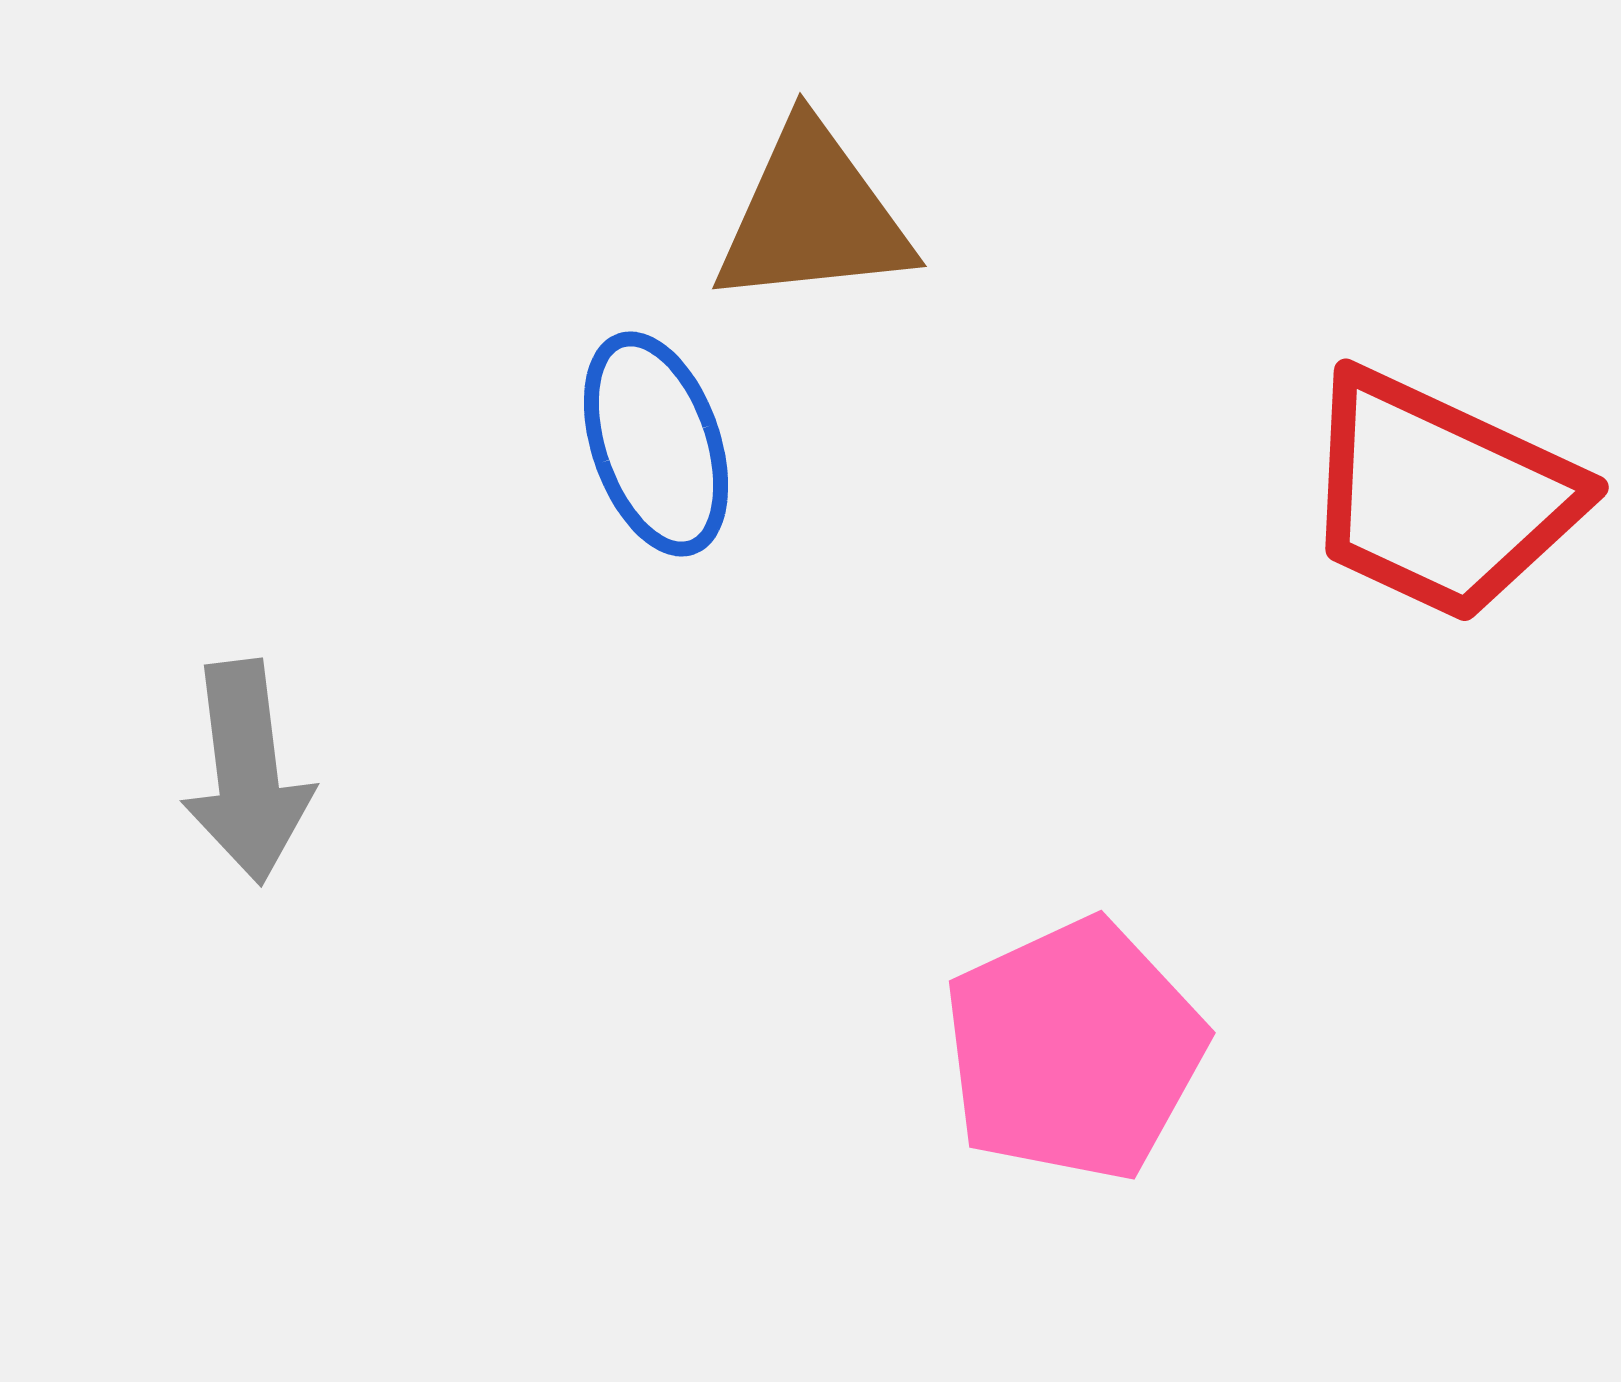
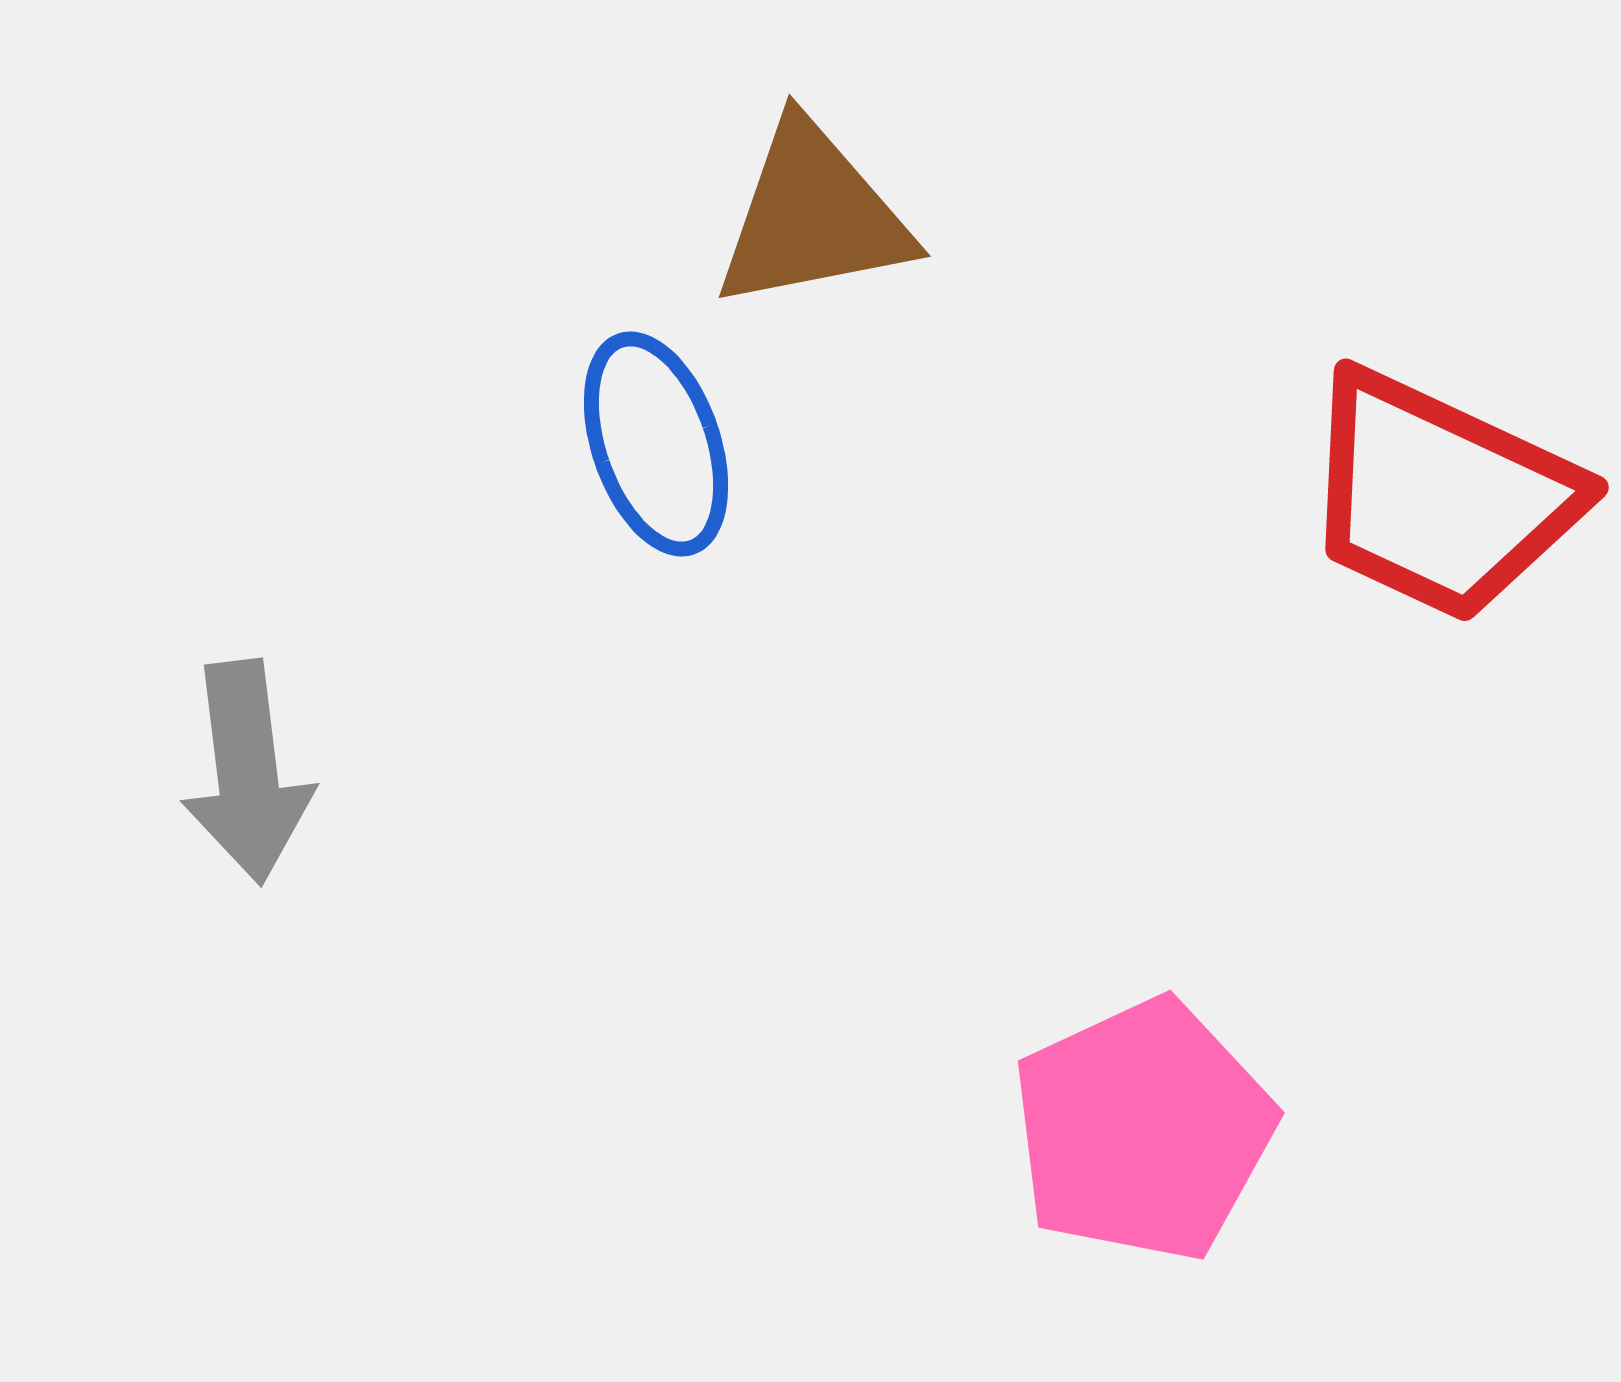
brown triangle: rotated 5 degrees counterclockwise
pink pentagon: moved 69 px right, 80 px down
